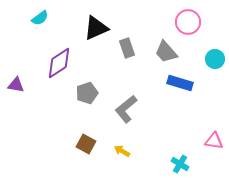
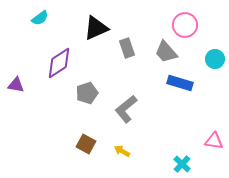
pink circle: moved 3 px left, 3 px down
cyan cross: moved 2 px right; rotated 12 degrees clockwise
